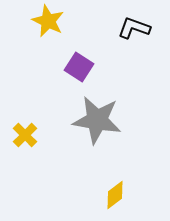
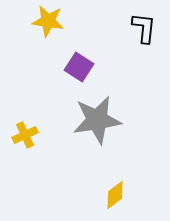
yellow star: rotated 16 degrees counterclockwise
black L-shape: moved 10 px right; rotated 76 degrees clockwise
gray star: rotated 18 degrees counterclockwise
yellow cross: rotated 20 degrees clockwise
